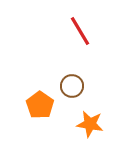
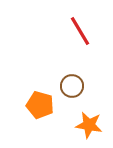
orange pentagon: rotated 20 degrees counterclockwise
orange star: moved 1 px left, 1 px down
